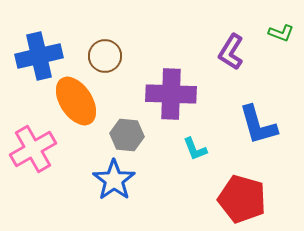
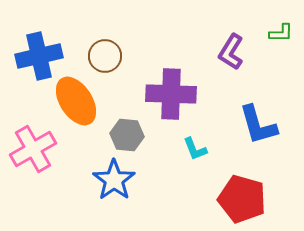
green L-shape: rotated 20 degrees counterclockwise
